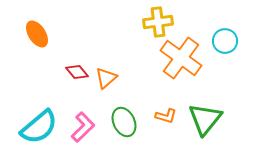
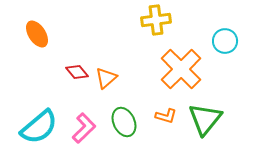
yellow cross: moved 2 px left, 2 px up
orange cross: moved 11 px down; rotated 9 degrees clockwise
pink L-shape: moved 1 px right, 1 px down
